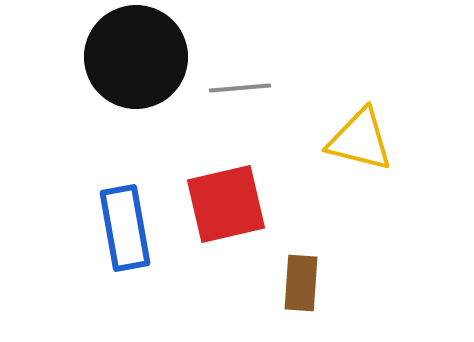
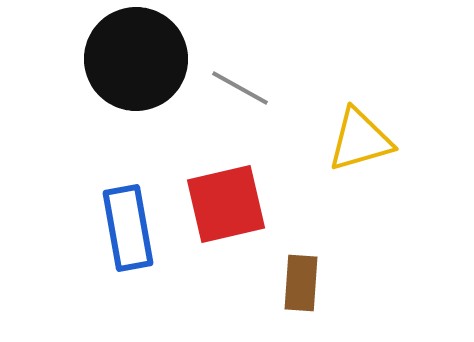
black circle: moved 2 px down
gray line: rotated 34 degrees clockwise
yellow triangle: rotated 30 degrees counterclockwise
blue rectangle: moved 3 px right
